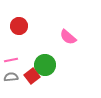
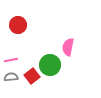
red circle: moved 1 px left, 1 px up
pink semicircle: moved 10 px down; rotated 60 degrees clockwise
green circle: moved 5 px right
